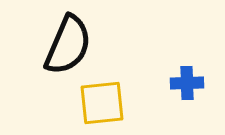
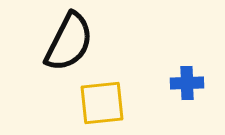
black semicircle: moved 1 px right, 3 px up; rotated 4 degrees clockwise
